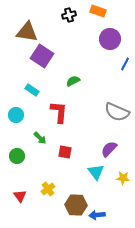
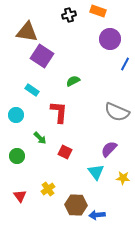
red square: rotated 16 degrees clockwise
